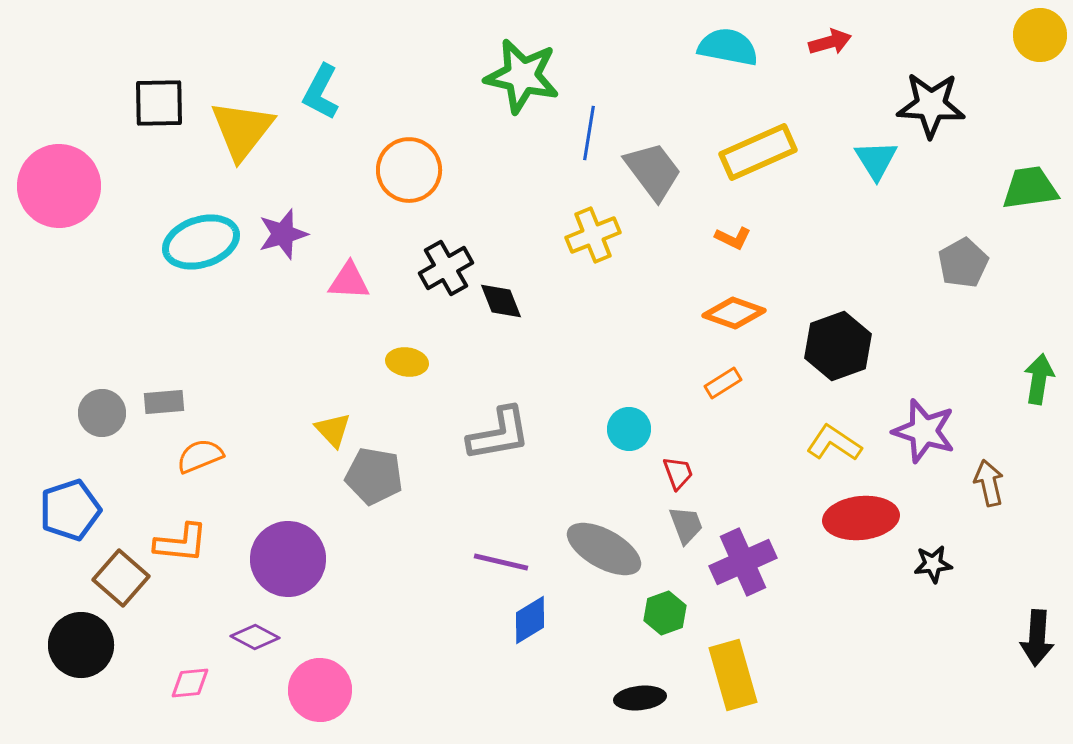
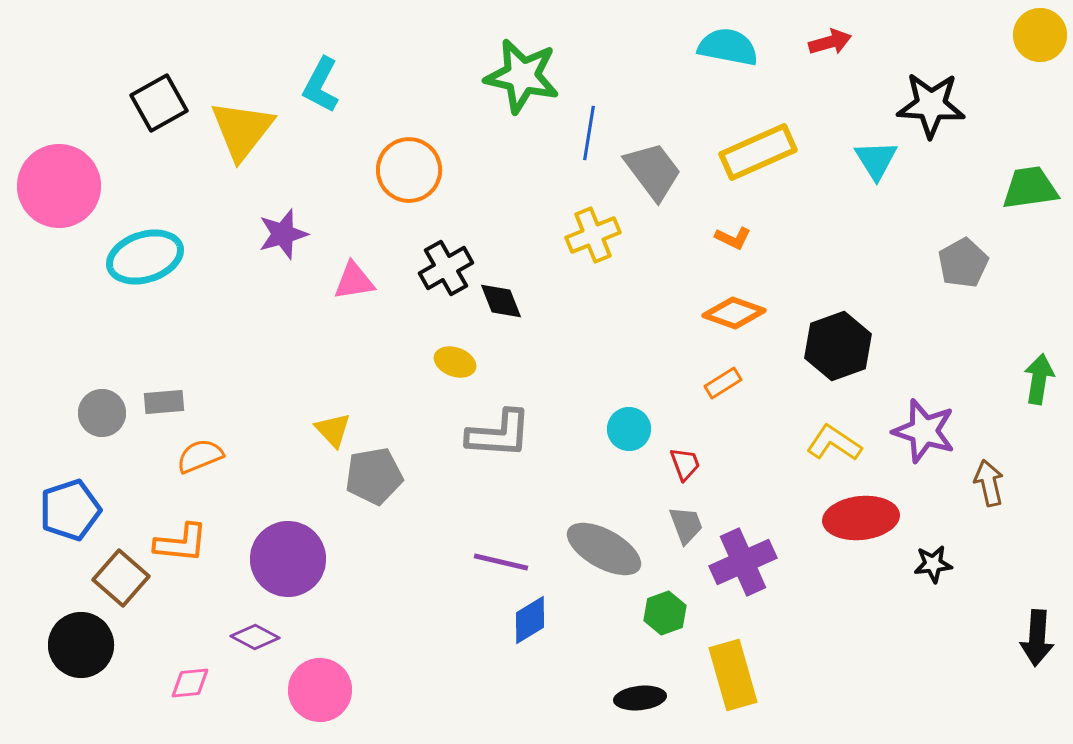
cyan L-shape at (321, 92): moved 7 px up
black square at (159, 103): rotated 28 degrees counterclockwise
cyan ellipse at (201, 242): moved 56 px left, 15 px down
pink triangle at (349, 281): moved 5 px right; rotated 12 degrees counterclockwise
yellow ellipse at (407, 362): moved 48 px right; rotated 12 degrees clockwise
gray L-shape at (499, 434): rotated 14 degrees clockwise
red trapezoid at (678, 473): moved 7 px right, 9 px up
gray pentagon at (374, 476): rotated 20 degrees counterclockwise
